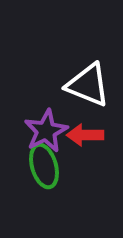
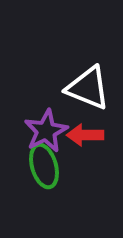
white triangle: moved 3 px down
